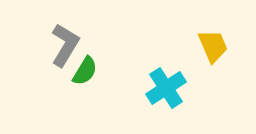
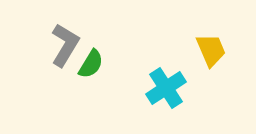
yellow trapezoid: moved 2 px left, 4 px down
green semicircle: moved 6 px right, 7 px up
